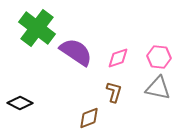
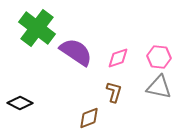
gray triangle: moved 1 px right, 1 px up
